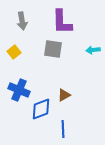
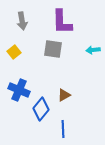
blue diamond: rotated 30 degrees counterclockwise
